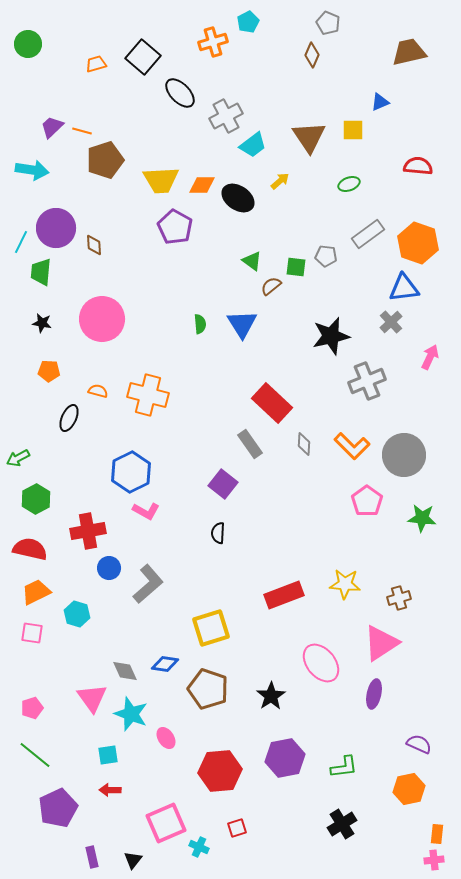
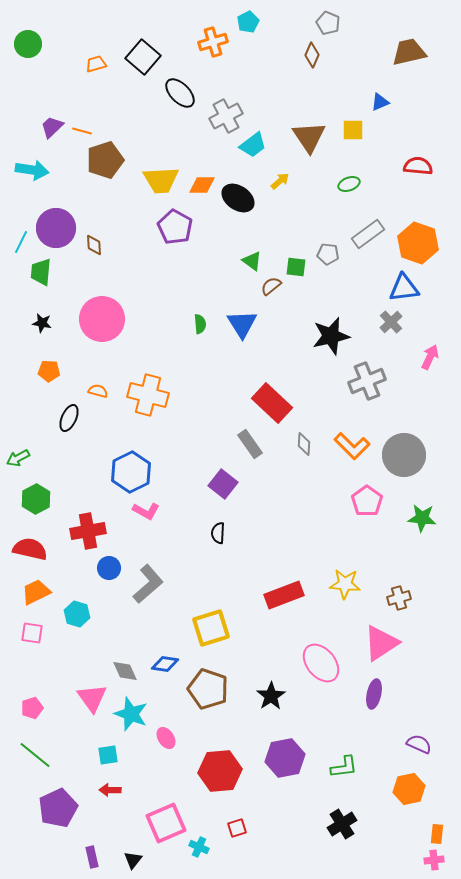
gray pentagon at (326, 256): moved 2 px right, 2 px up
